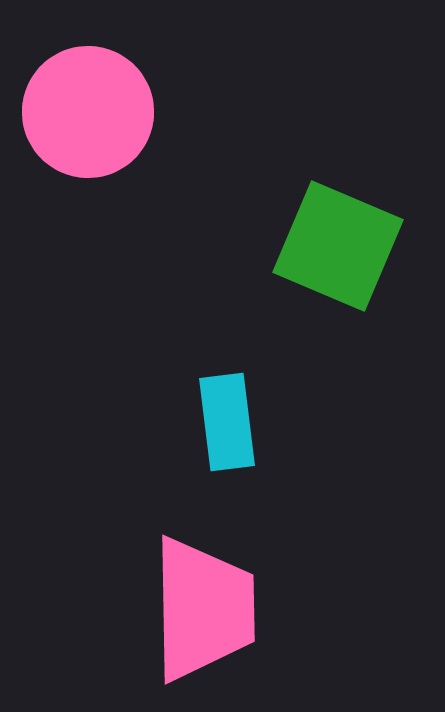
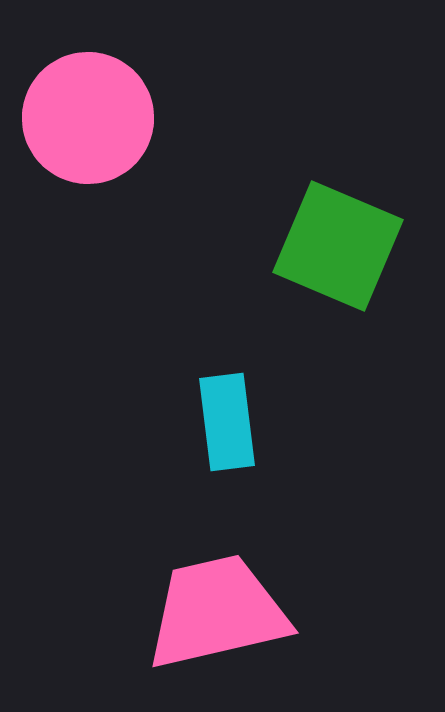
pink circle: moved 6 px down
pink trapezoid: moved 14 px right, 3 px down; rotated 102 degrees counterclockwise
